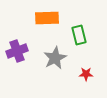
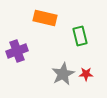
orange rectangle: moved 2 px left; rotated 15 degrees clockwise
green rectangle: moved 1 px right, 1 px down
gray star: moved 8 px right, 16 px down
